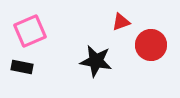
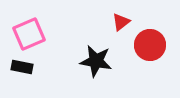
red triangle: rotated 18 degrees counterclockwise
pink square: moved 1 px left, 3 px down
red circle: moved 1 px left
